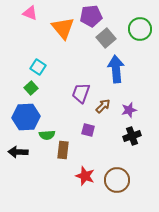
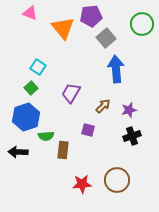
green circle: moved 2 px right, 5 px up
purple trapezoid: moved 10 px left; rotated 10 degrees clockwise
blue hexagon: rotated 16 degrees counterclockwise
green semicircle: moved 1 px left, 1 px down
red star: moved 3 px left, 8 px down; rotated 24 degrees counterclockwise
